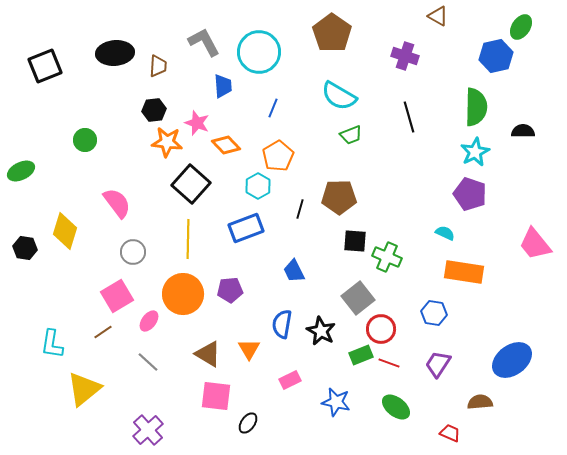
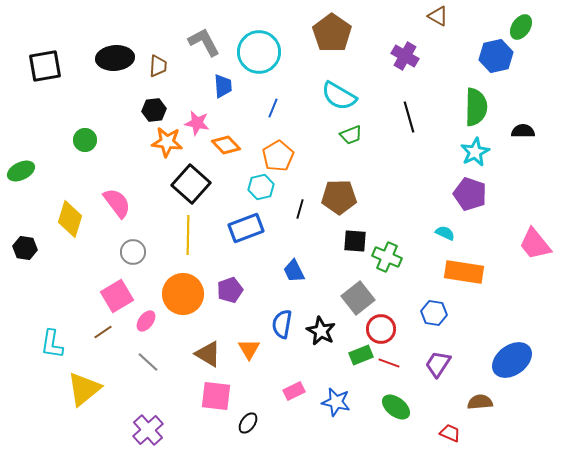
black ellipse at (115, 53): moved 5 px down
purple cross at (405, 56): rotated 12 degrees clockwise
black square at (45, 66): rotated 12 degrees clockwise
pink star at (197, 123): rotated 10 degrees counterclockwise
cyan hexagon at (258, 186): moved 3 px right, 1 px down; rotated 15 degrees clockwise
yellow diamond at (65, 231): moved 5 px right, 12 px up
yellow line at (188, 239): moved 4 px up
purple pentagon at (230, 290): rotated 15 degrees counterclockwise
pink ellipse at (149, 321): moved 3 px left
pink rectangle at (290, 380): moved 4 px right, 11 px down
